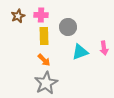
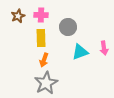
yellow rectangle: moved 3 px left, 2 px down
orange arrow: rotated 64 degrees clockwise
